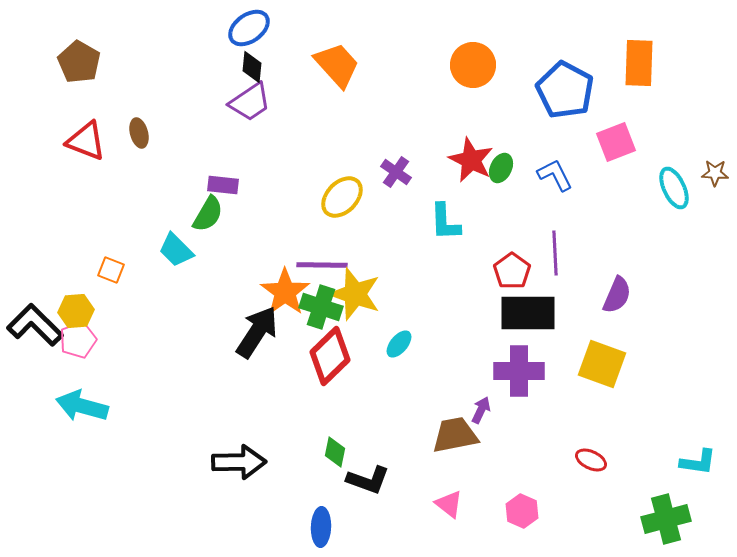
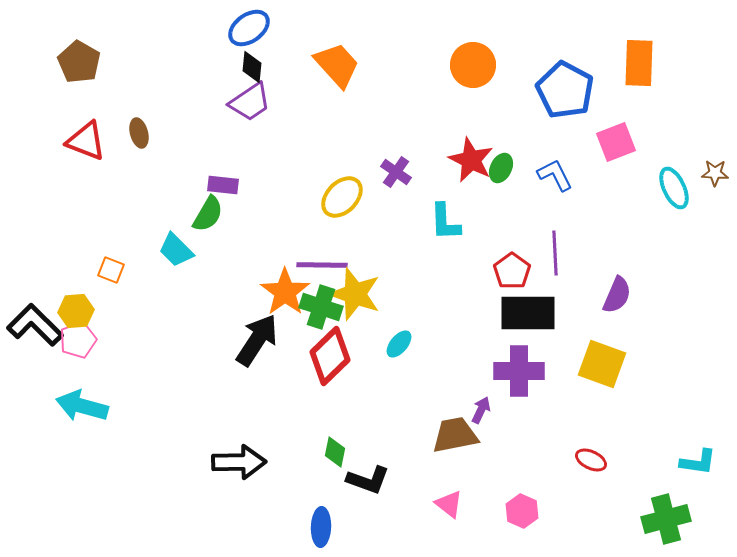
black arrow at (257, 332): moved 8 px down
